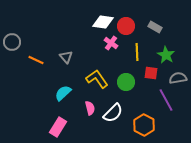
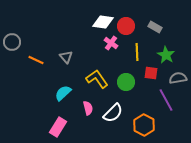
pink semicircle: moved 2 px left
